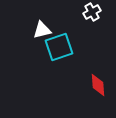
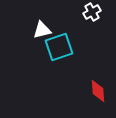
red diamond: moved 6 px down
